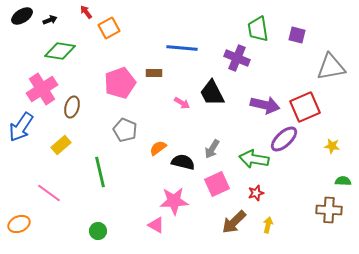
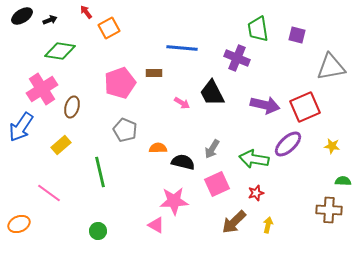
purple ellipse: moved 4 px right, 5 px down
orange semicircle: rotated 36 degrees clockwise
